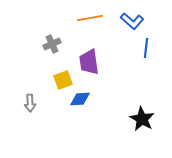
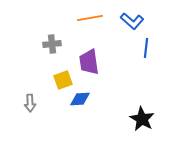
gray cross: rotated 18 degrees clockwise
